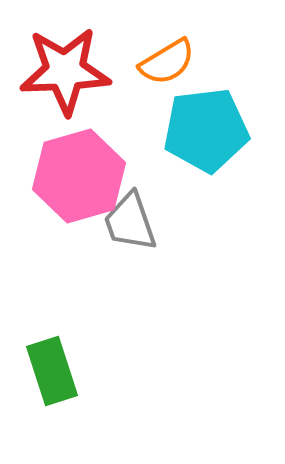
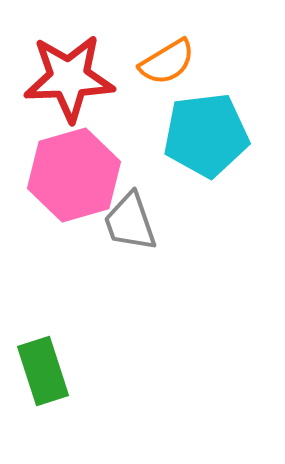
red star: moved 4 px right, 7 px down
cyan pentagon: moved 5 px down
pink hexagon: moved 5 px left, 1 px up
green rectangle: moved 9 px left
